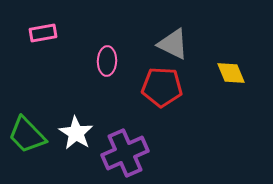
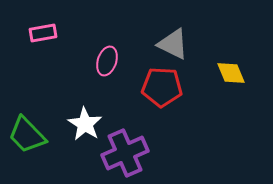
pink ellipse: rotated 16 degrees clockwise
white star: moved 9 px right, 9 px up
